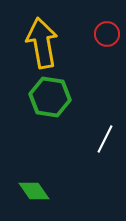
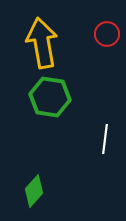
white line: rotated 20 degrees counterclockwise
green diamond: rotated 76 degrees clockwise
